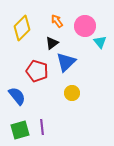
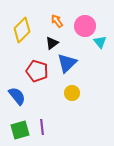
yellow diamond: moved 2 px down
blue triangle: moved 1 px right, 1 px down
